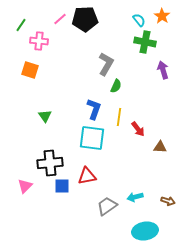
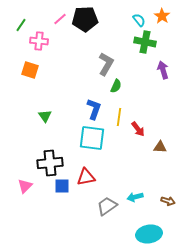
red triangle: moved 1 px left, 1 px down
cyan ellipse: moved 4 px right, 3 px down
